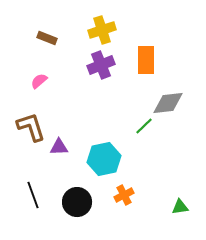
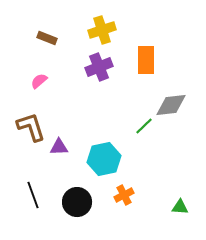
purple cross: moved 2 px left, 2 px down
gray diamond: moved 3 px right, 2 px down
green triangle: rotated 12 degrees clockwise
